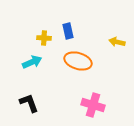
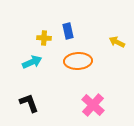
yellow arrow: rotated 14 degrees clockwise
orange ellipse: rotated 20 degrees counterclockwise
pink cross: rotated 25 degrees clockwise
